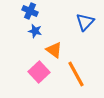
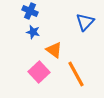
blue star: moved 2 px left, 1 px down
